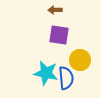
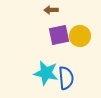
brown arrow: moved 4 px left
purple square: rotated 20 degrees counterclockwise
yellow circle: moved 24 px up
